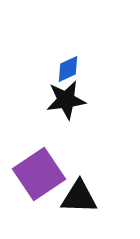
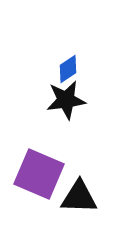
blue diamond: rotated 8 degrees counterclockwise
purple square: rotated 33 degrees counterclockwise
